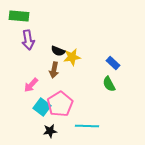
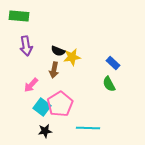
purple arrow: moved 2 px left, 6 px down
cyan line: moved 1 px right, 2 px down
black star: moved 5 px left
